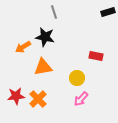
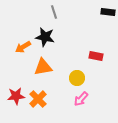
black rectangle: rotated 24 degrees clockwise
